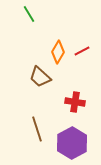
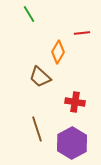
red line: moved 18 px up; rotated 21 degrees clockwise
